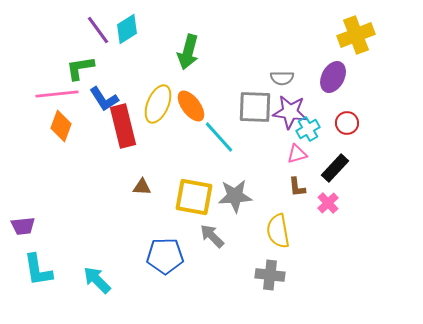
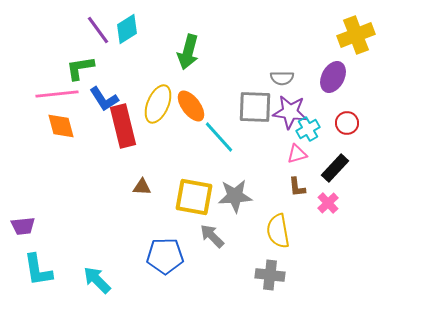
orange diamond: rotated 36 degrees counterclockwise
